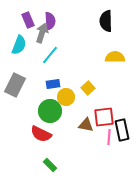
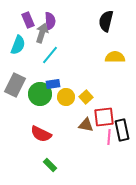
black semicircle: rotated 15 degrees clockwise
cyan semicircle: moved 1 px left
yellow square: moved 2 px left, 9 px down
green circle: moved 10 px left, 17 px up
